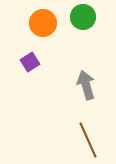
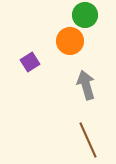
green circle: moved 2 px right, 2 px up
orange circle: moved 27 px right, 18 px down
